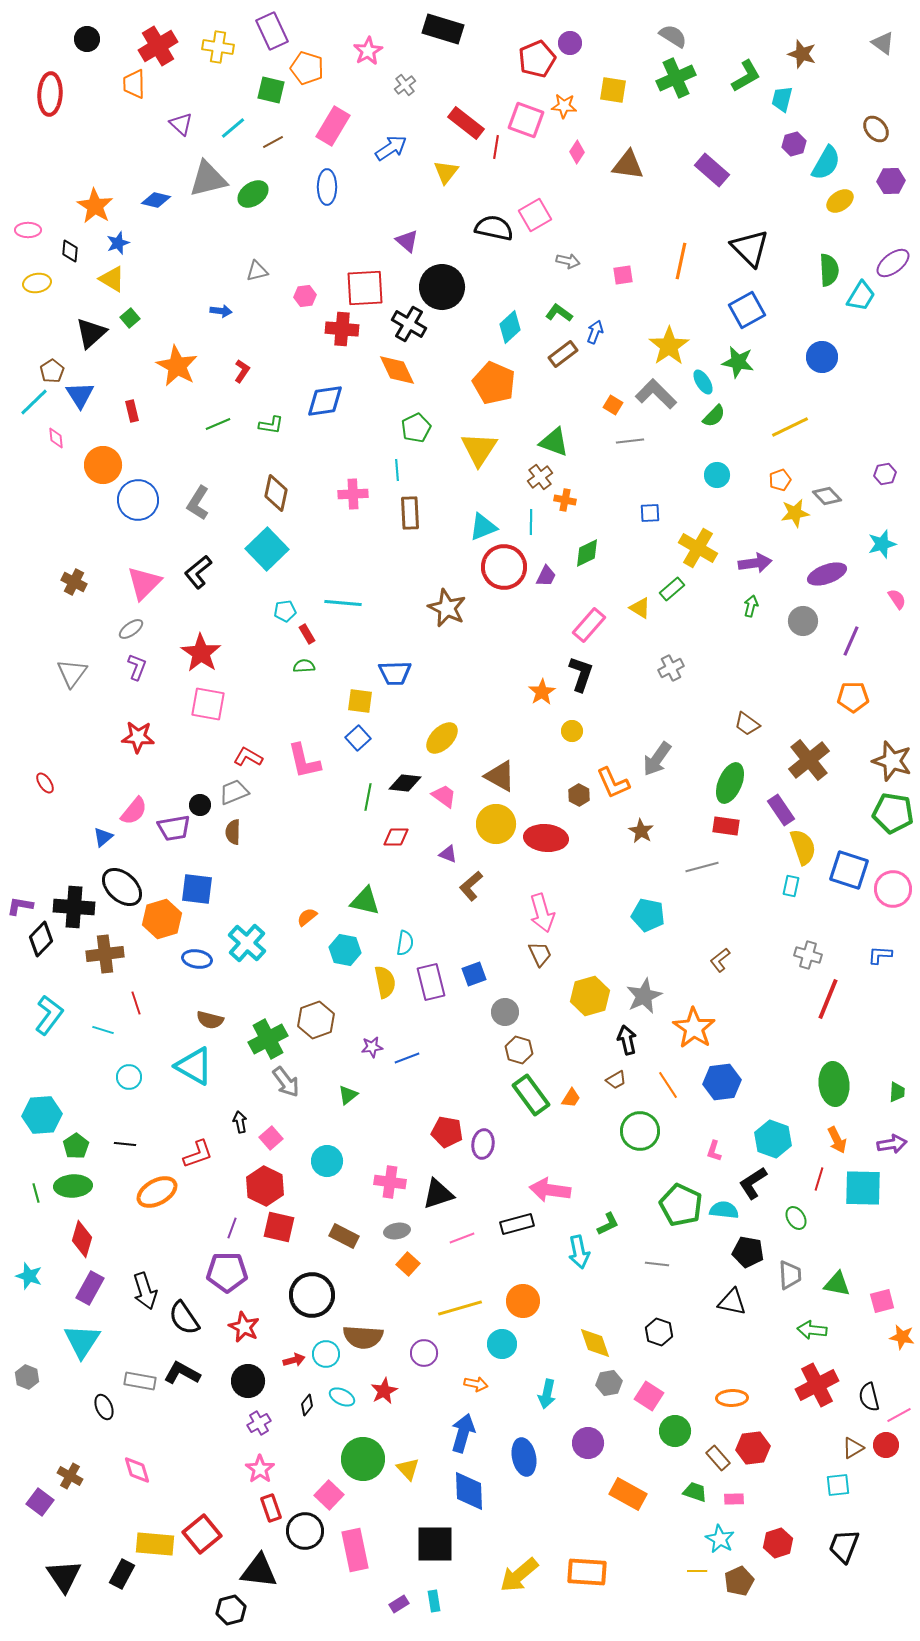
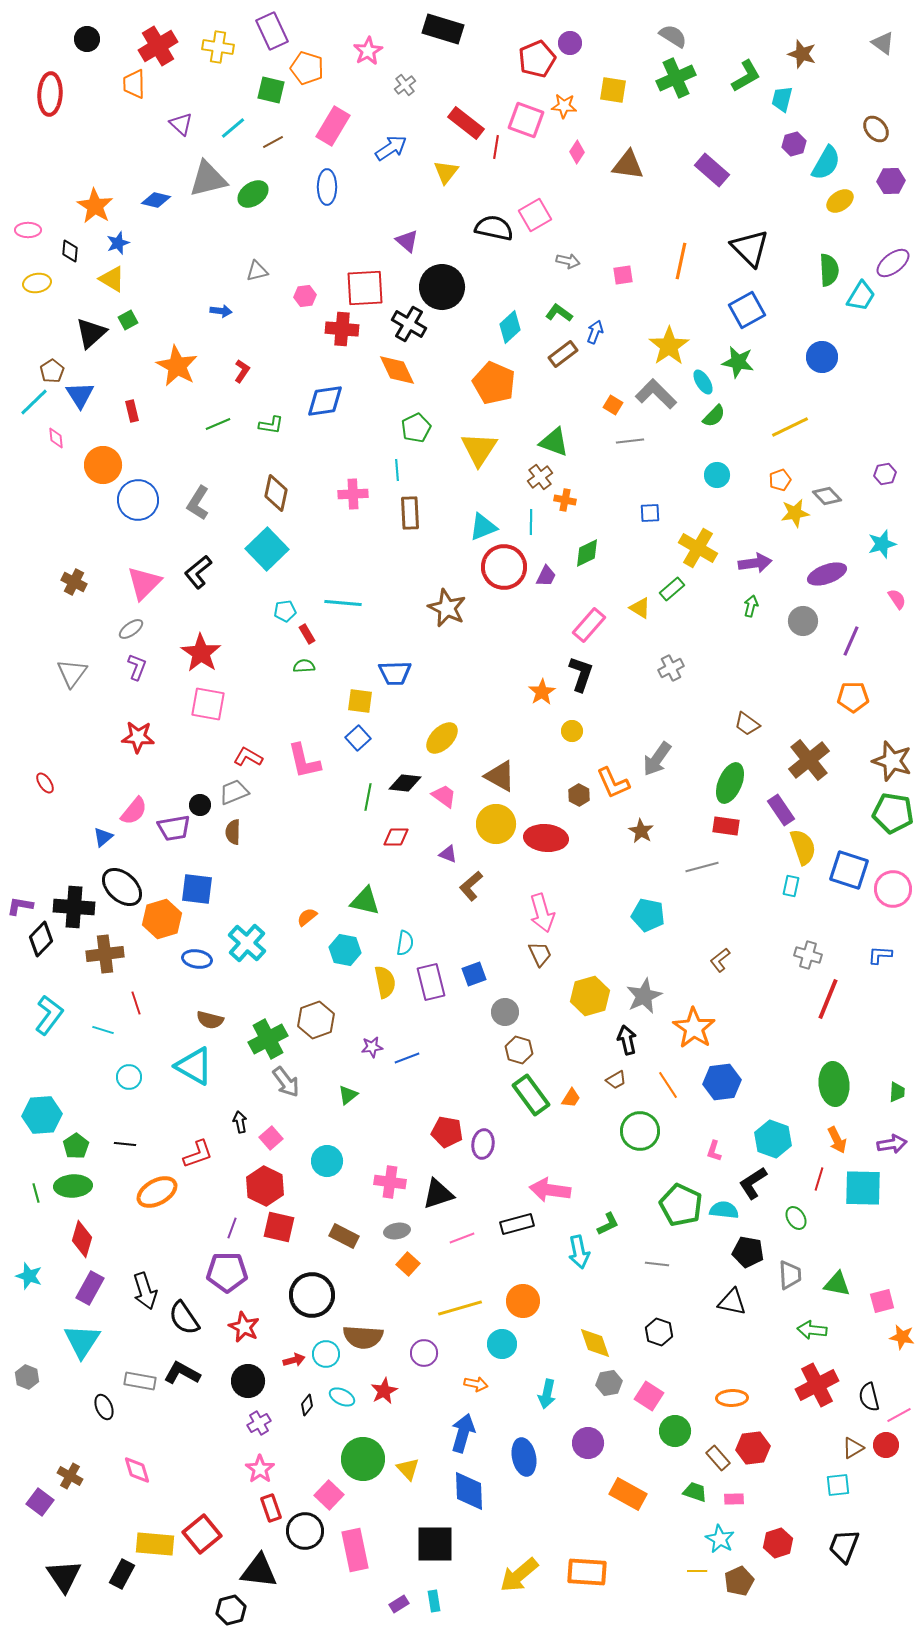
green square at (130, 318): moved 2 px left, 2 px down; rotated 12 degrees clockwise
